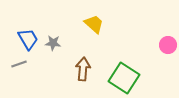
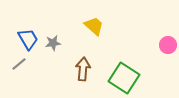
yellow trapezoid: moved 2 px down
gray star: rotated 14 degrees counterclockwise
gray line: rotated 21 degrees counterclockwise
